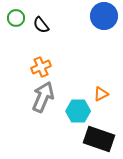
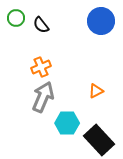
blue circle: moved 3 px left, 5 px down
orange triangle: moved 5 px left, 3 px up
cyan hexagon: moved 11 px left, 12 px down
black rectangle: moved 1 px down; rotated 28 degrees clockwise
